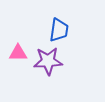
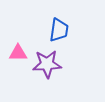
purple star: moved 1 px left, 3 px down
